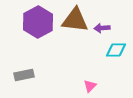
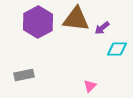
brown triangle: moved 1 px right, 1 px up
purple arrow: rotated 35 degrees counterclockwise
cyan diamond: moved 1 px right, 1 px up
